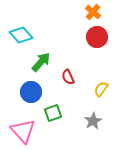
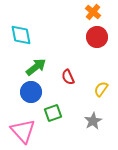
cyan diamond: rotated 30 degrees clockwise
green arrow: moved 5 px left, 5 px down; rotated 10 degrees clockwise
